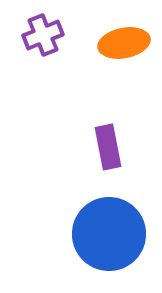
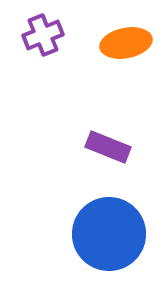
orange ellipse: moved 2 px right
purple rectangle: rotated 57 degrees counterclockwise
